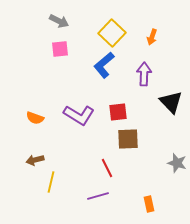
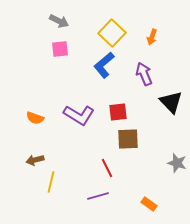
purple arrow: rotated 25 degrees counterclockwise
orange rectangle: rotated 42 degrees counterclockwise
